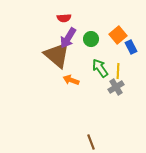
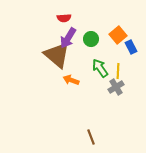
brown line: moved 5 px up
